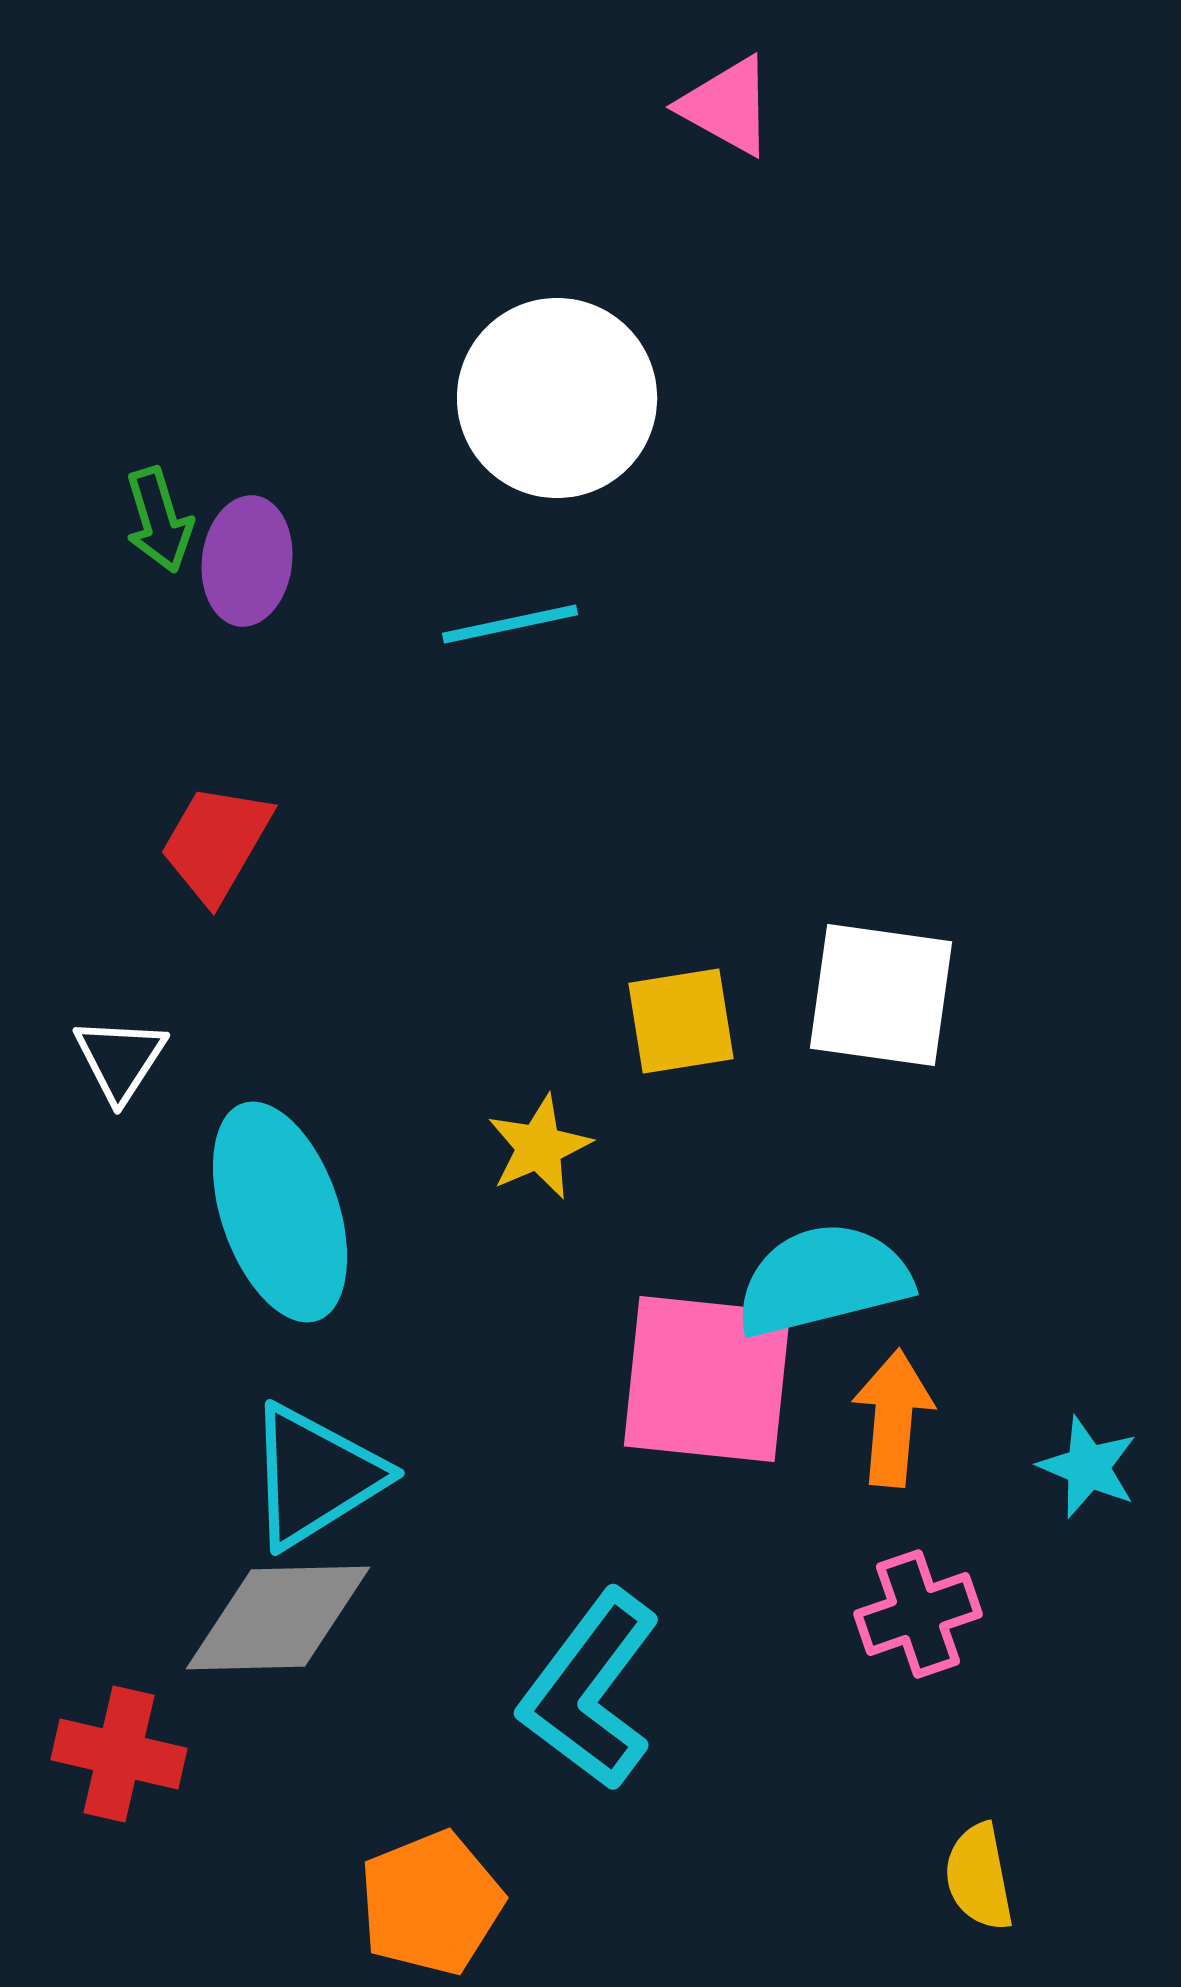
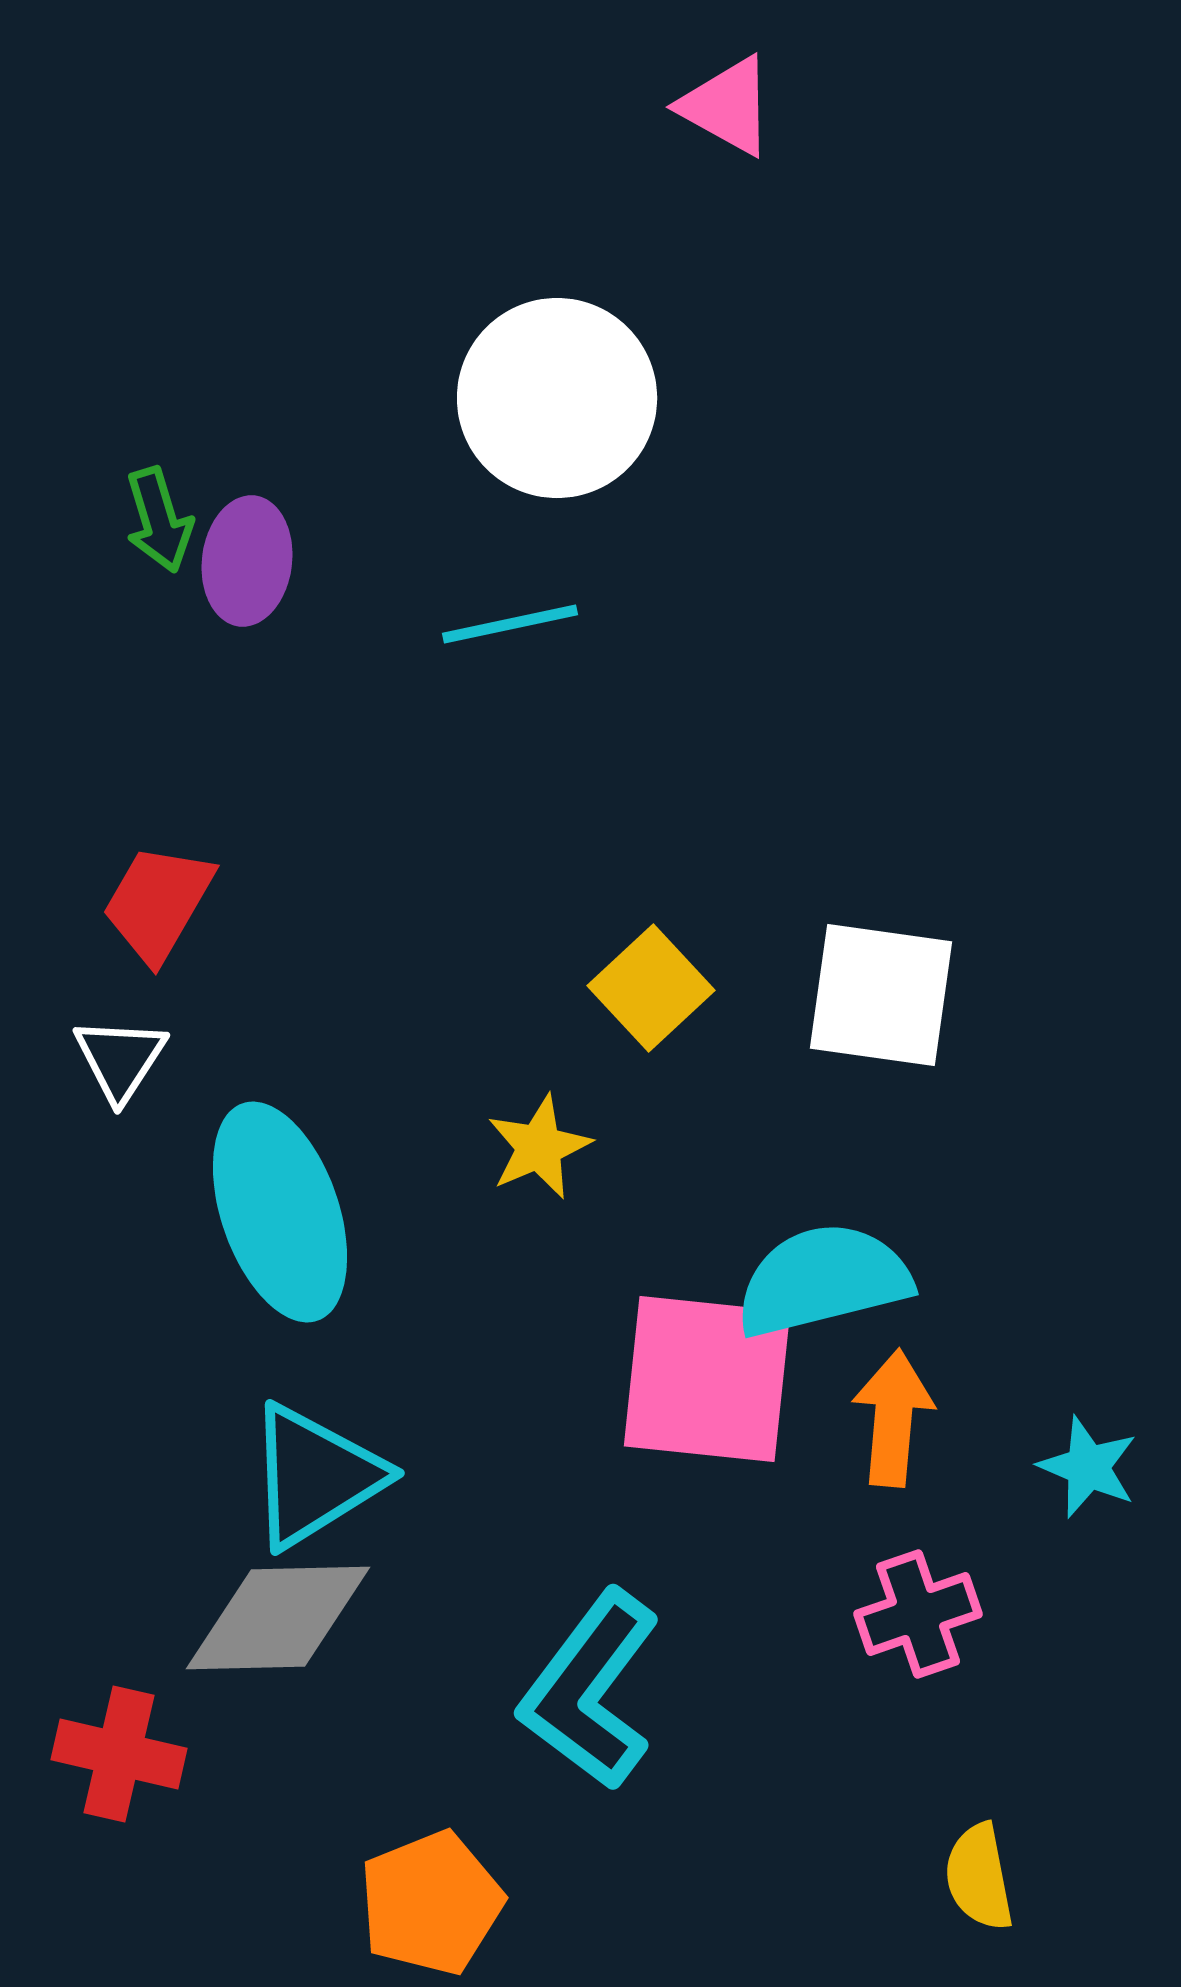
red trapezoid: moved 58 px left, 60 px down
yellow square: moved 30 px left, 33 px up; rotated 34 degrees counterclockwise
